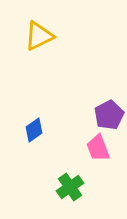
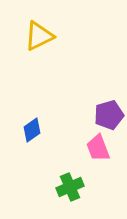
purple pentagon: rotated 12 degrees clockwise
blue diamond: moved 2 px left
green cross: rotated 12 degrees clockwise
